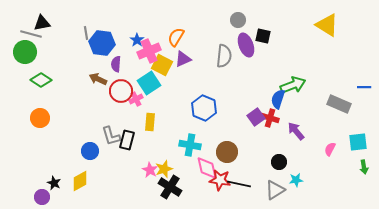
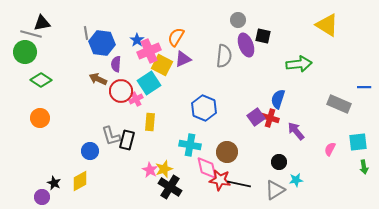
green arrow at (293, 85): moved 6 px right, 21 px up; rotated 15 degrees clockwise
